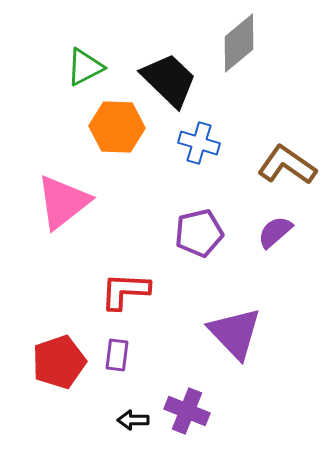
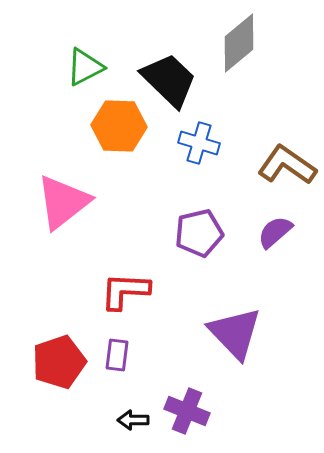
orange hexagon: moved 2 px right, 1 px up
